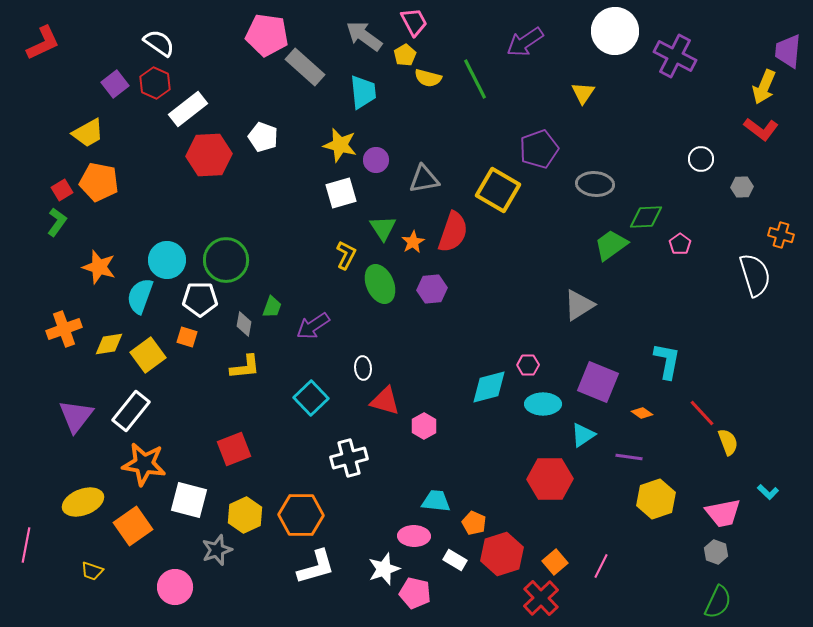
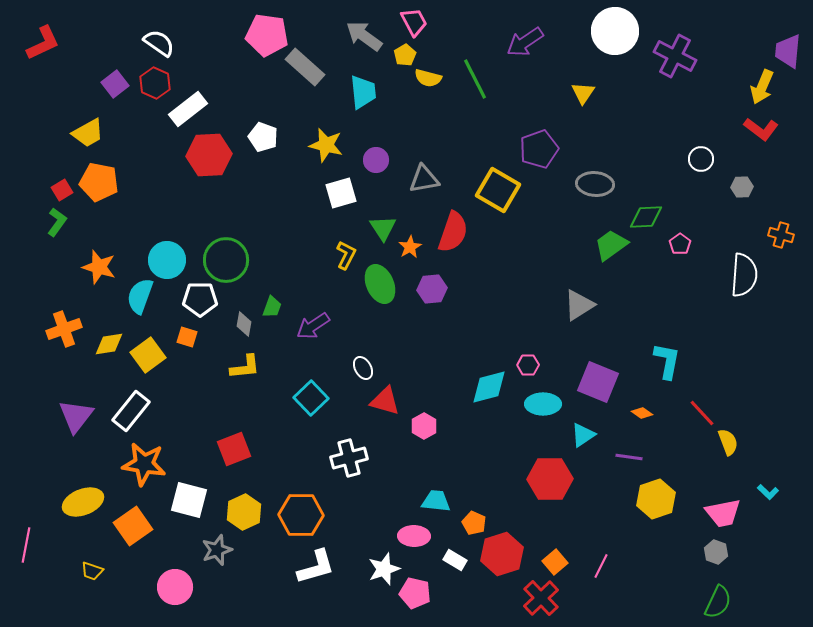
yellow arrow at (764, 87): moved 2 px left
yellow star at (340, 145): moved 14 px left
orange star at (413, 242): moved 3 px left, 5 px down
white semicircle at (755, 275): moved 11 px left; rotated 21 degrees clockwise
white ellipse at (363, 368): rotated 25 degrees counterclockwise
yellow hexagon at (245, 515): moved 1 px left, 3 px up
